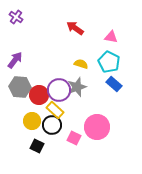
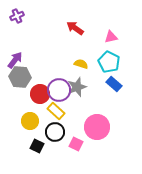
purple cross: moved 1 px right, 1 px up; rotated 32 degrees clockwise
pink triangle: rotated 24 degrees counterclockwise
gray hexagon: moved 10 px up
red circle: moved 1 px right, 1 px up
yellow rectangle: moved 1 px right, 1 px down
yellow circle: moved 2 px left
black circle: moved 3 px right, 7 px down
pink square: moved 2 px right, 6 px down
